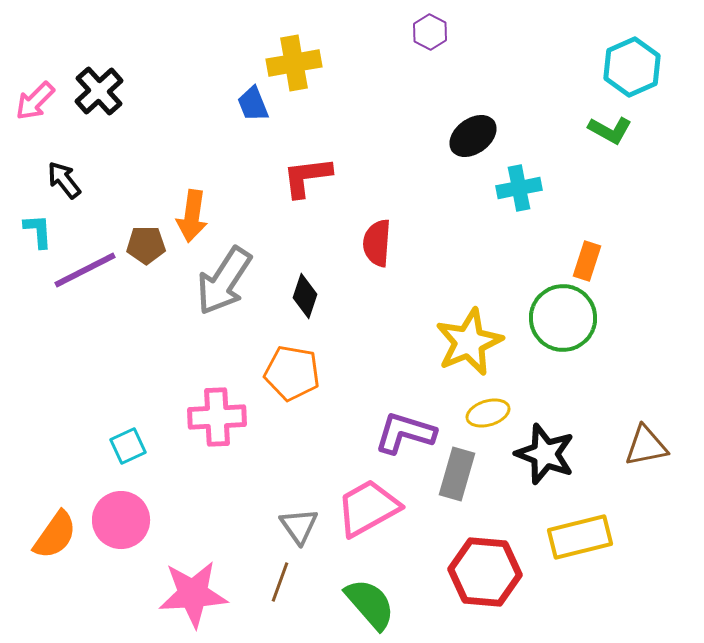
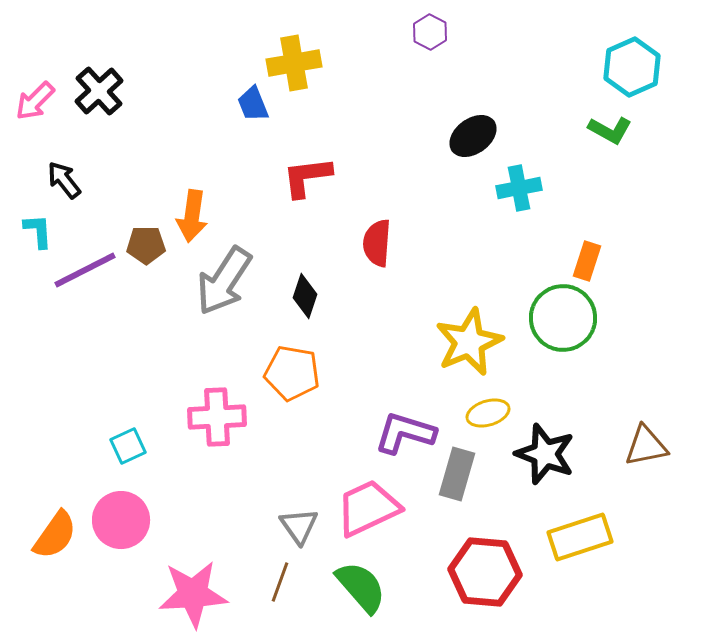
pink trapezoid: rotated 4 degrees clockwise
yellow rectangle: rotated 4 degrees counterclockwise
green semicircle: moved 9 px left, 17 px up
